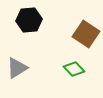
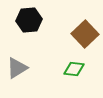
brown square: moved 1 px left; rotated 12 degrees clockwise
green diamond: rotated 40 degrees counterclockwise
